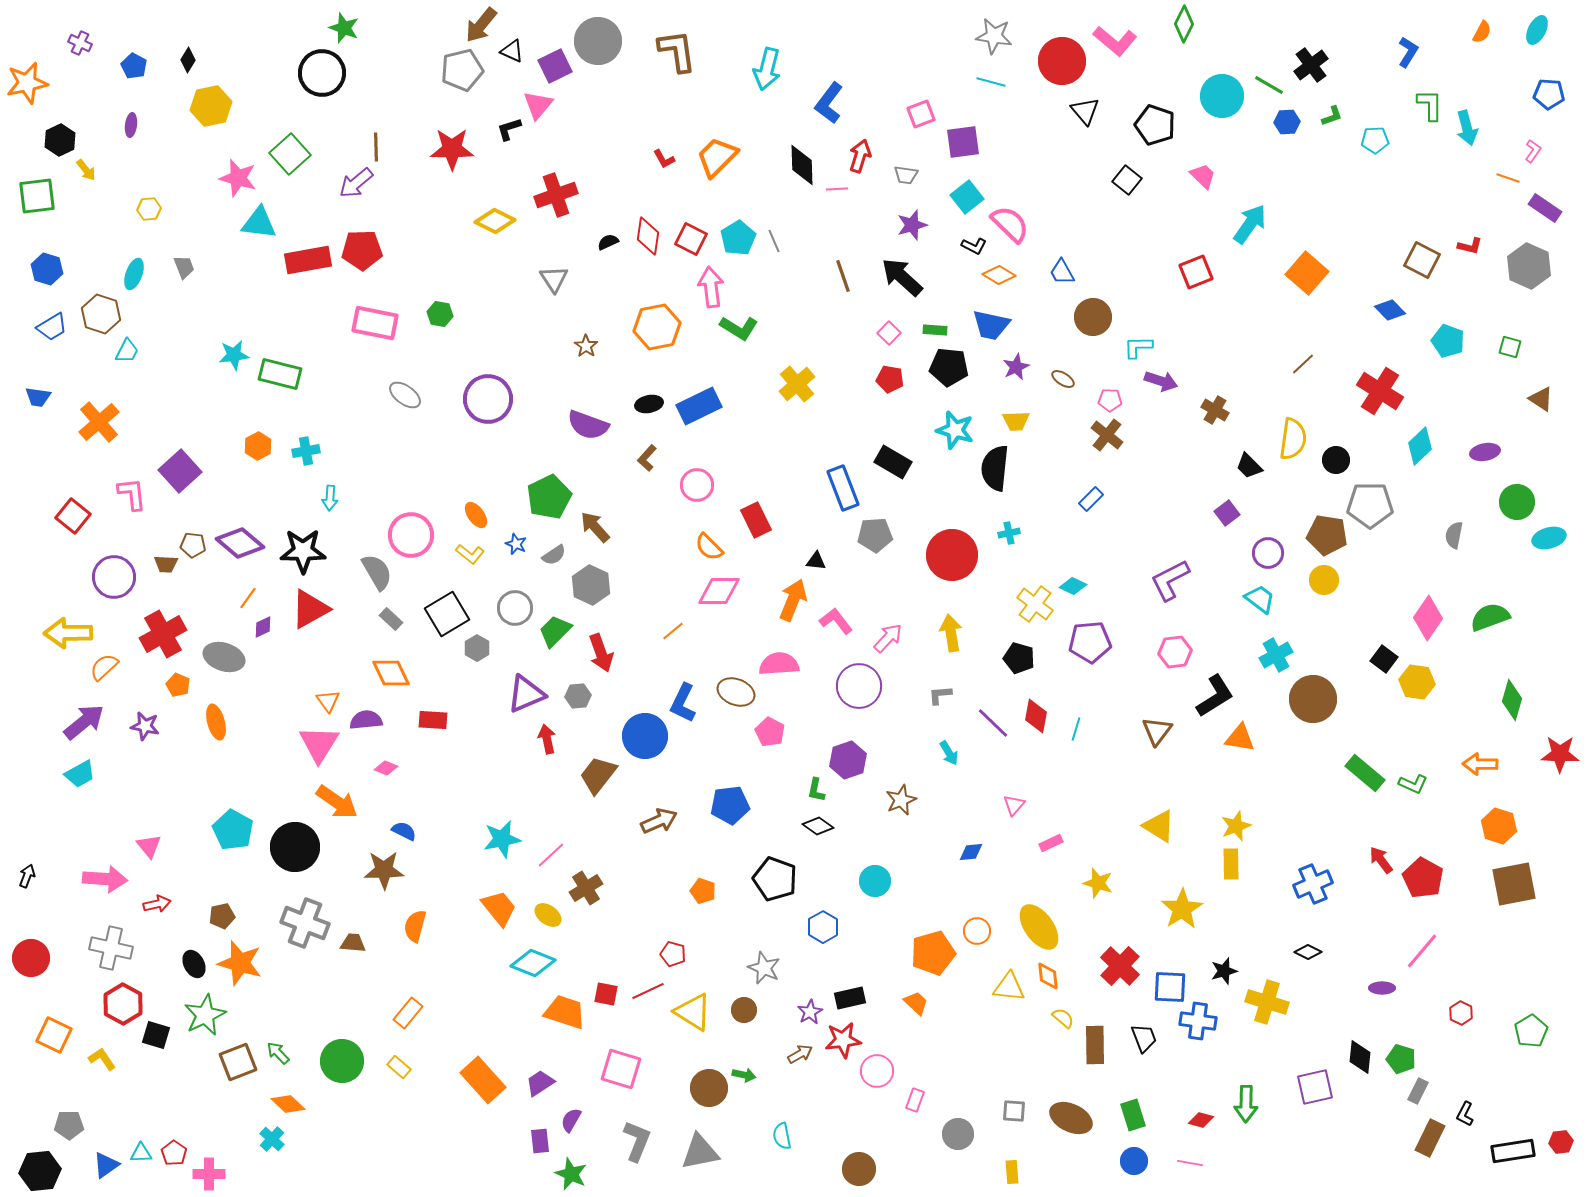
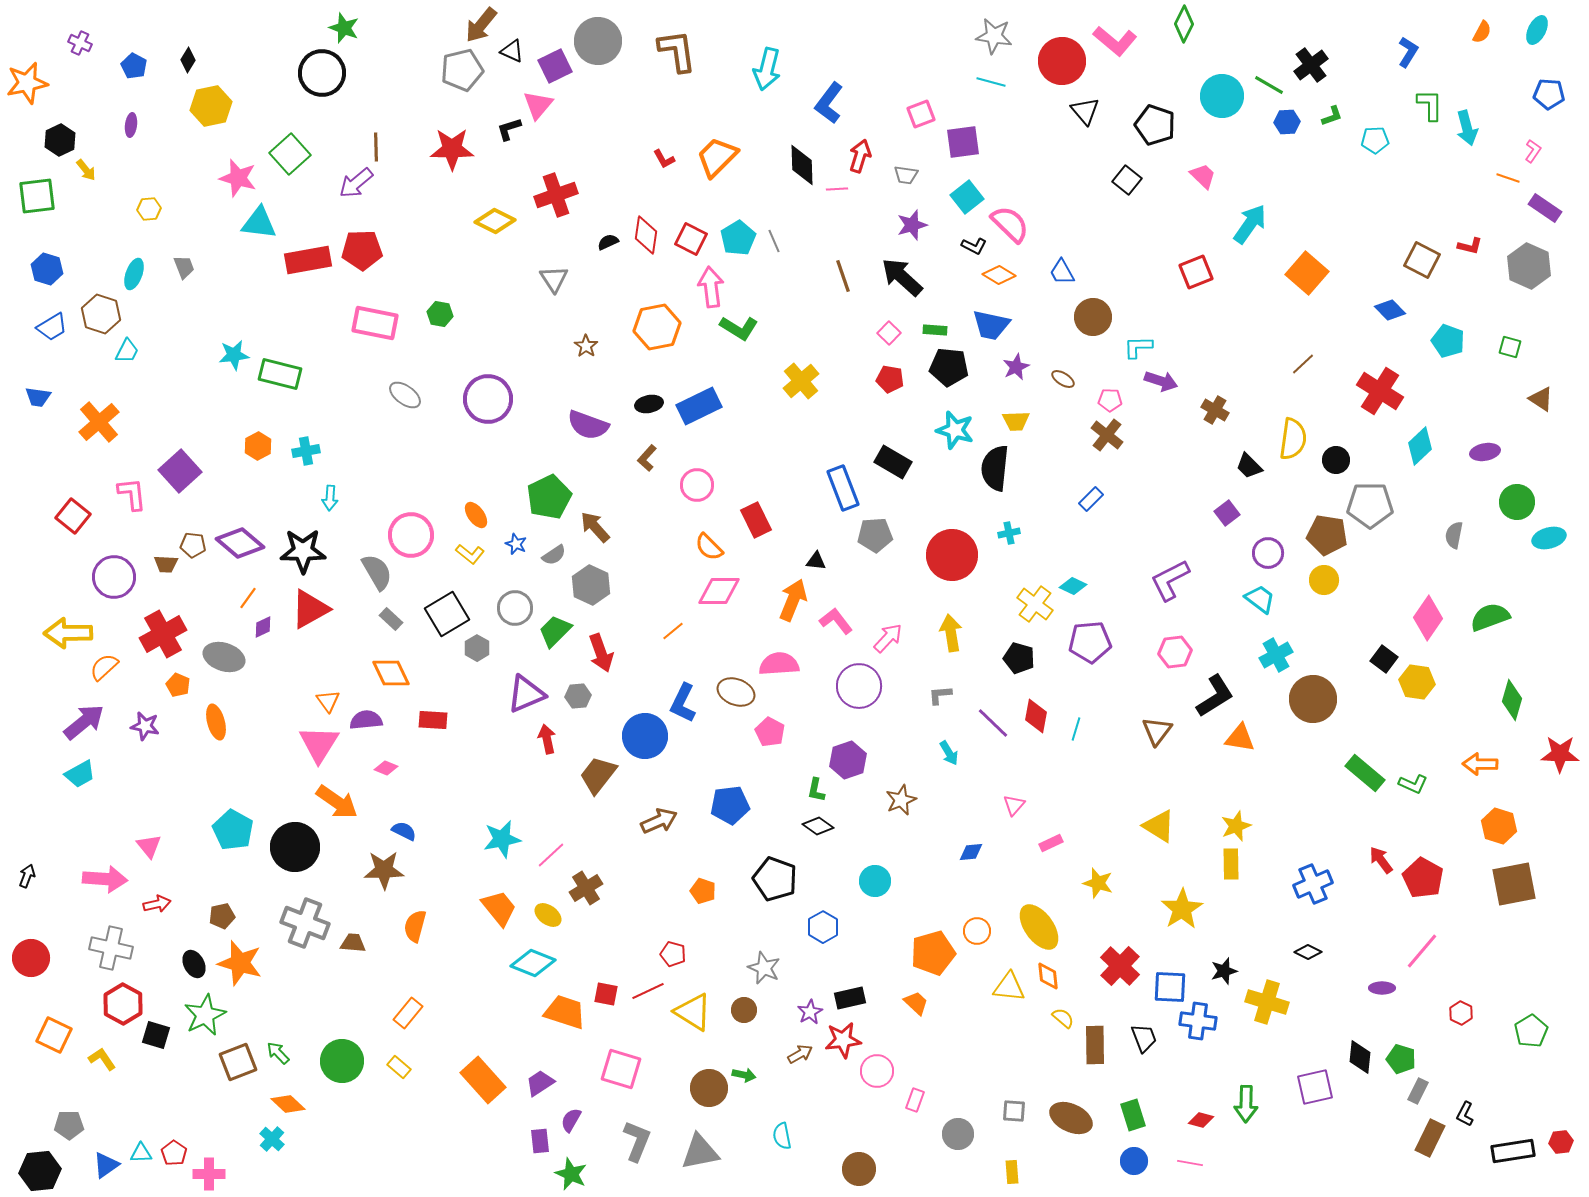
red diamond at (648, 236): moved 2 px left, 1 px up
yellow cross at (797, 384): moved 4 px right, 3 px up
